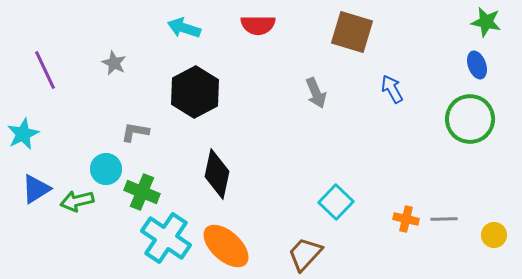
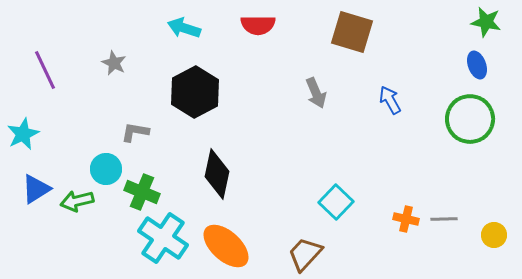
blue arrow: moved 2 px left, 11 px down
cyan cross: moved 3 px left
